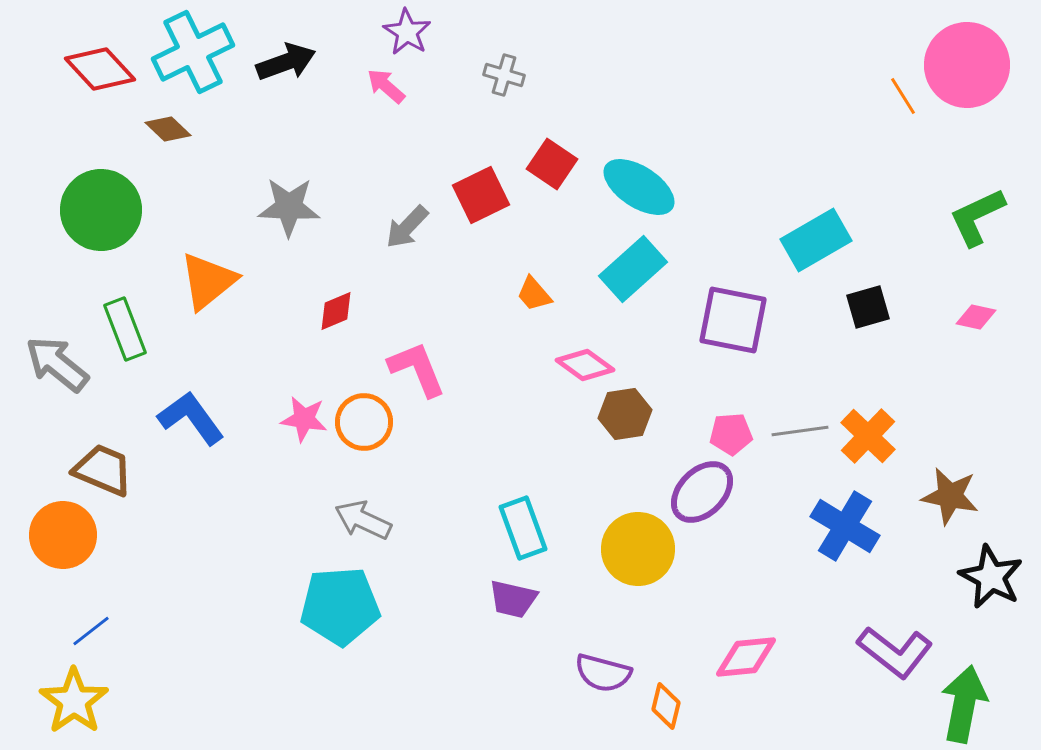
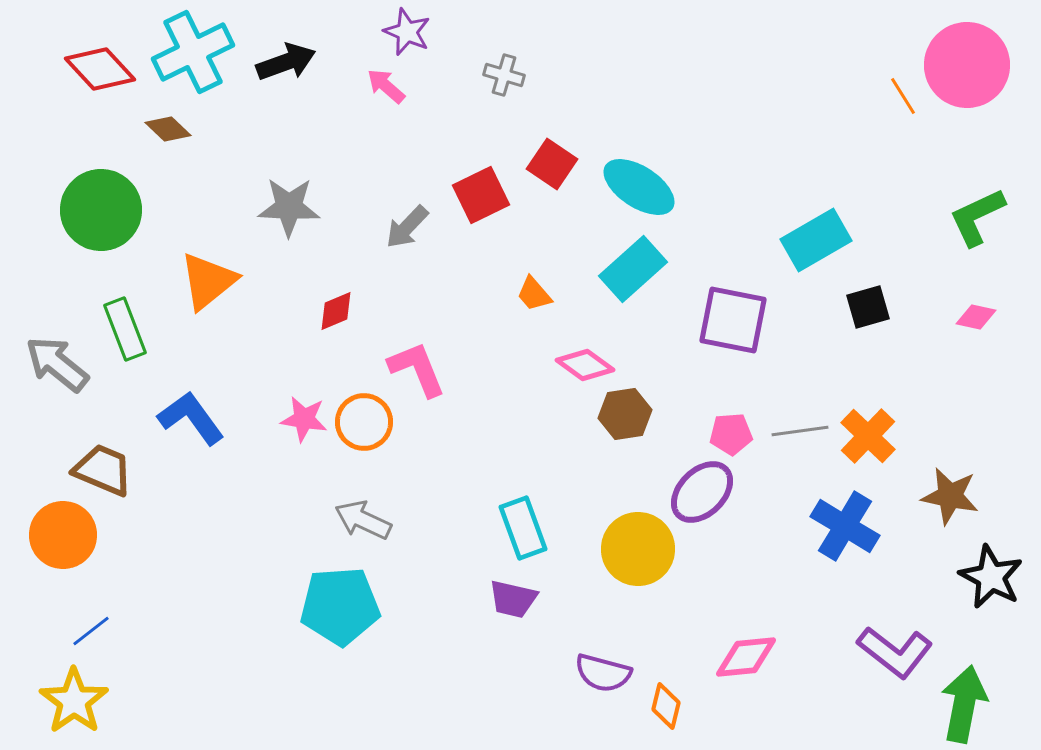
purple star at (407, 32): rotated 9 degrees counterclockwise
